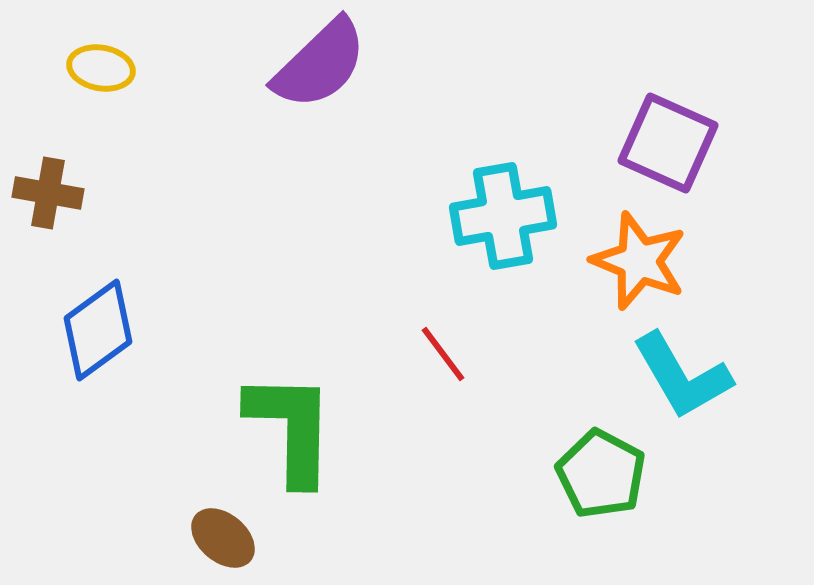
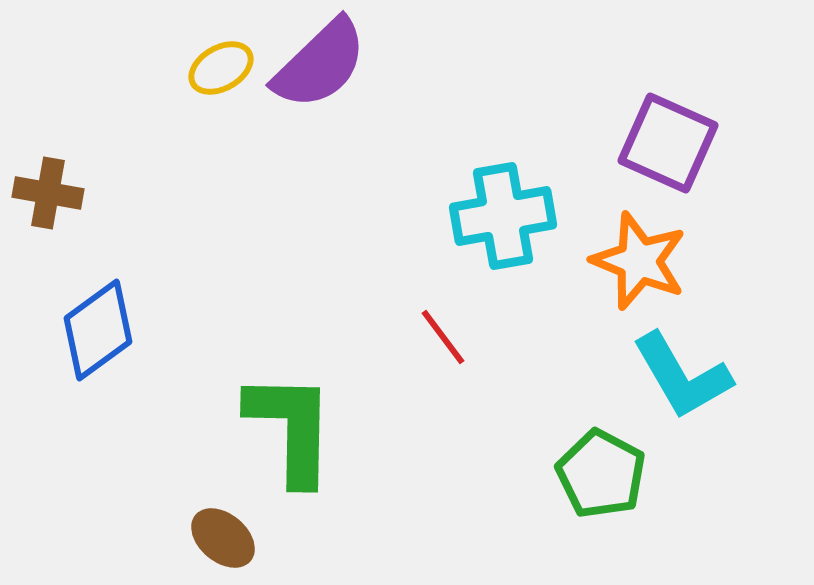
yellow ellipse: moved 120 px right; rotated 40 degrees counterclockwise
red line: moved 17 px up
